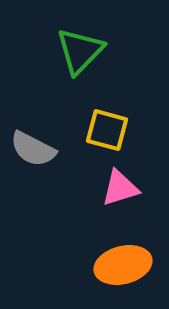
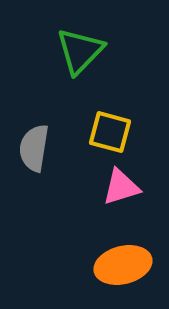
yellow square: moved 3 px right, 2 px down
gray semicircle: moved 1 px right, 1 px up; rotated 72 degrees clockwise
pink triangle: moved 1 px right, 1 px up
